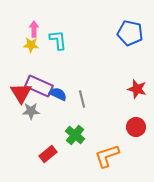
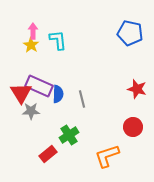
pink arrow: moved 1 px left, 2 px down
yellow star: rotated 28 degrees clockwise
blue semicircle: rotated 66 degrees clockwise
red circle: moved 3 px left
green cross: moved 6 px left; rotated 18 degrees clockwise
